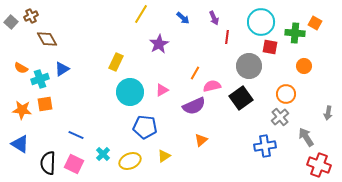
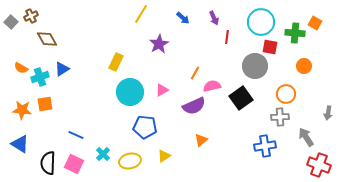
gray circle at (249, 66): moved 6 px right
cyan cross at (40, 79): moved 2 px up
gray cross at (280, 117): rotated 36 degrees clockwise
yellow ellipse at (130, 161): rotated 10 degrees clockwise
